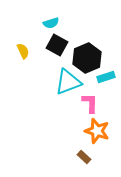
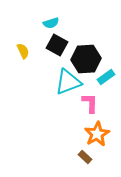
black hexagon: moved 1 px left, 1 px down; rotated 20 degrees clockwise
cyan rectangle: rotated 18 degrees counterclockwise
orange star: moved 3 px down; rotated 25 degrees clockwise
brown rectangle: moved 1 px right
